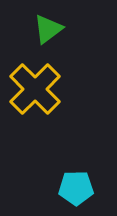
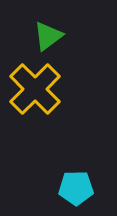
green triangle: moved 7 px down
